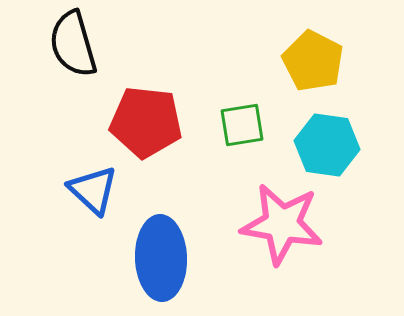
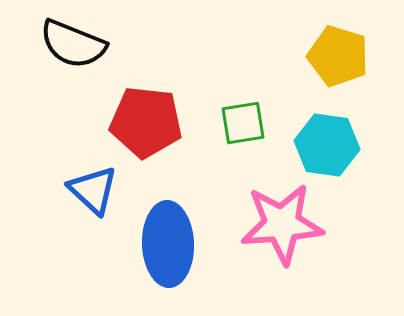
black semicircle: rotated 52 degrees counterclockwise
yellow pentagon: moved 25 px right, 5 px up; rotated 10 degrees counterclockwise
green square: moved 1 px right, 2 px up
pink star: rotated 14 degrees counterclockwise
blue ellipse: moved 7 px right, 14 px up
